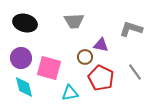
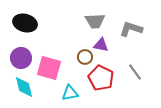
gray trapezoid: moved 21 px right
